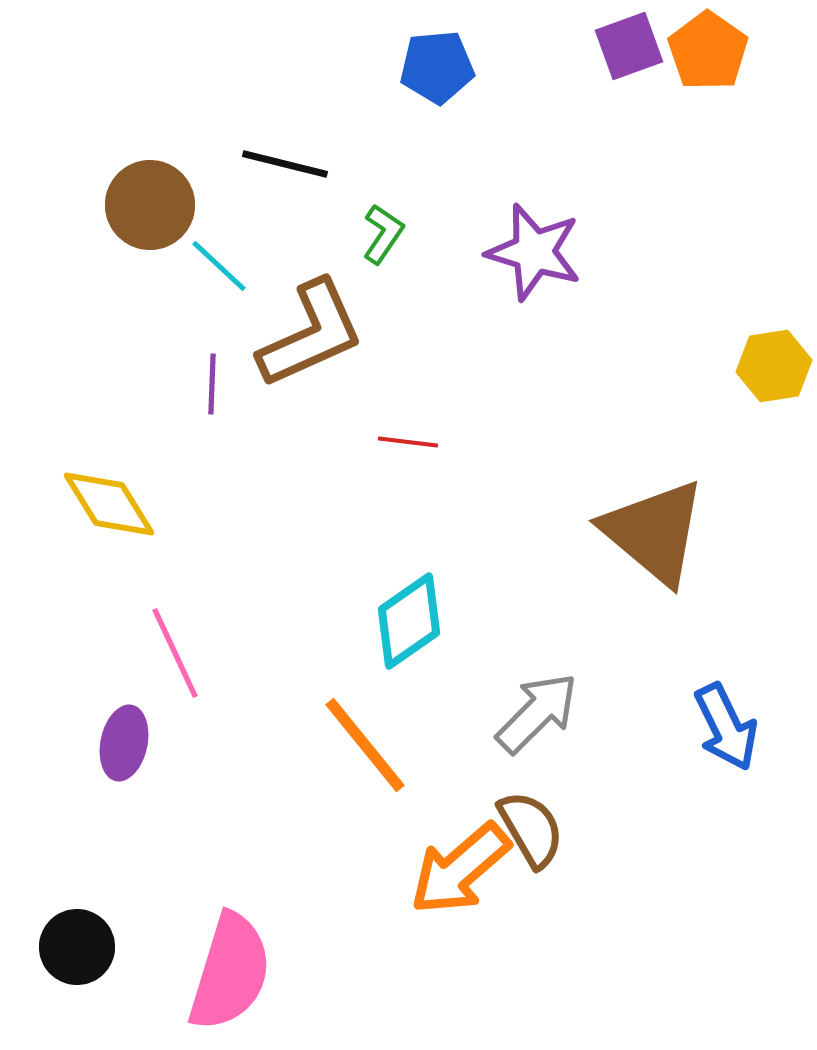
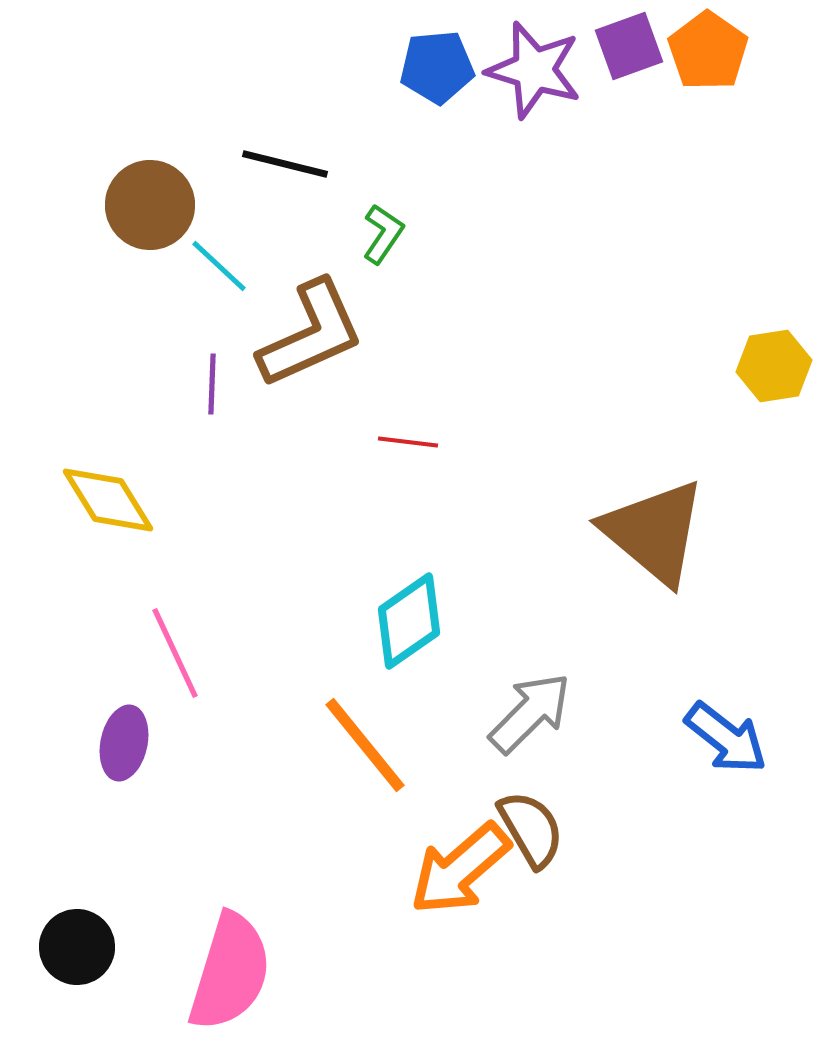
purple star: moved 182 px up
yellow diamond: moved 1 px left, 4 px up
gray arrow: moved 7 px left
blue arrow: moved 11 px down; rotated 26 degrees counterclockwise
